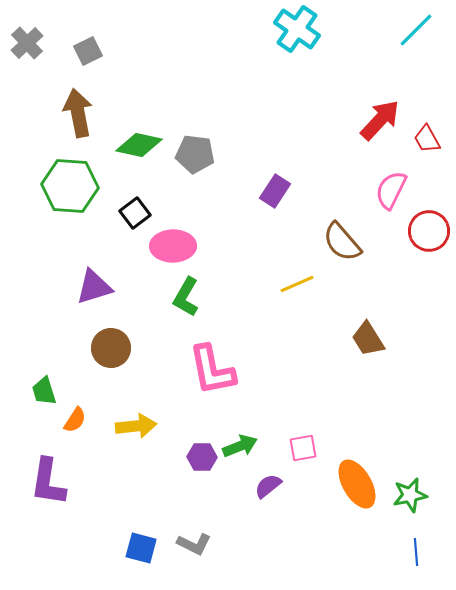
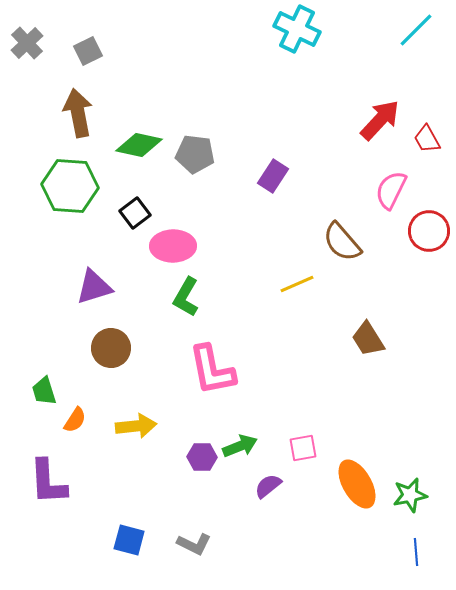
cyan cross: rotated 9 degrees counterclockwise
purple rectangle: moved 2 px left, 15 px up
purple L-shape: rotated 12 degrees counterclockwise
blue square: moved 12 px left, 8 px up
